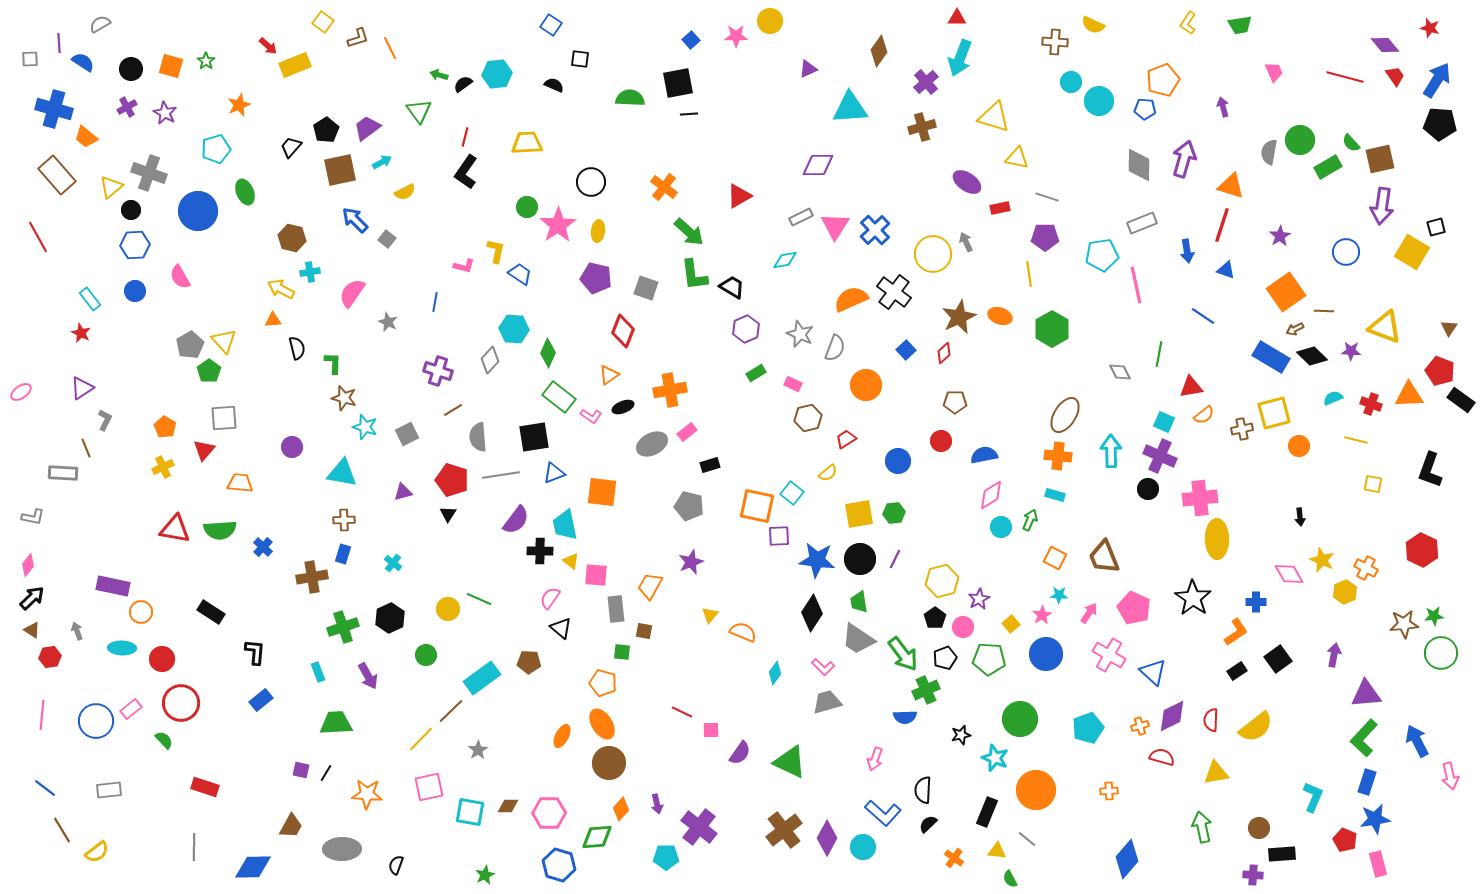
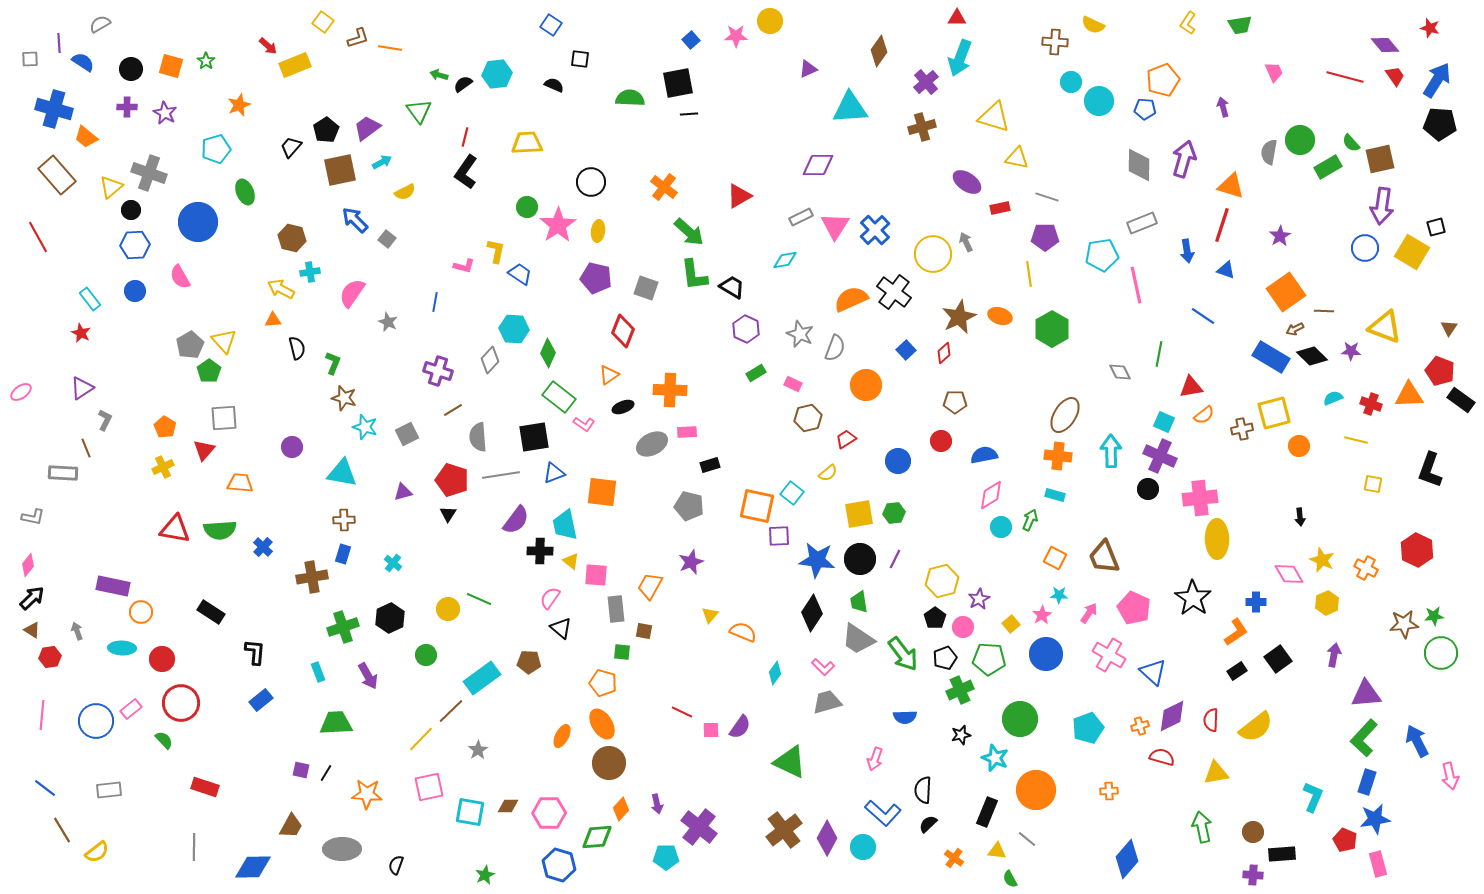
orange line at (390, 48): rotated 55 degrees counterclockwise
purple cross at (127, 107): rotated 30 degrees clockwise
blue circle at (198, 211): moved 11 px down
blue circle at (1346, 252): moved 19 px right, 4 px up
purple hexagon at (746, 329): rotated 12 degrees counterclockwise
green L-shape at (333, 363): rotated 20 degrees clockwise
orange cross at (670, 390): rotated 12 degrees clockwise
pink L-shape at (591, 416): moved 7 px left, 8 px down
pink rectangle at (687, 432): rotated 36 degrees clockwise
red hexagon at (1422, 550): moved 5 px left
yellow hexagon at (1345, 592): moved 18 px left, 11 px down
green cross at (926, 690): moved 34 px right
purple semicircle at (740, 753): moved 26 px up
brown circle at (1259, 828): moved 6 px left, 4 px down
